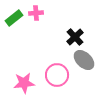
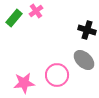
pink cross: moved 2 px up; rotated 32 degrees counterclockwise
green rectangle: rotated 12 degrees counterclockwise
black cross: moved 12 px right, 7 px up; rotated 30 degrees counterclockwise
